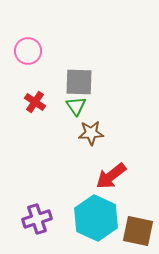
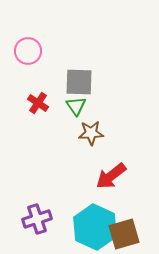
red cross: moved 3 px right, 1 px down
cyan hexagon: moved 1 px left, 9 px down
brown square: moved 14 px left, 3 px down; rotated 28 degrees counterclockwise
